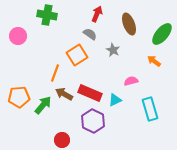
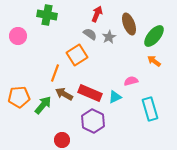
green ellipse: moved 8 px left, 2 px down
gray star: moved 4 px left, 13 px up; rotated 16 degrees clockwise
cyan triangle: moved 3 px up
